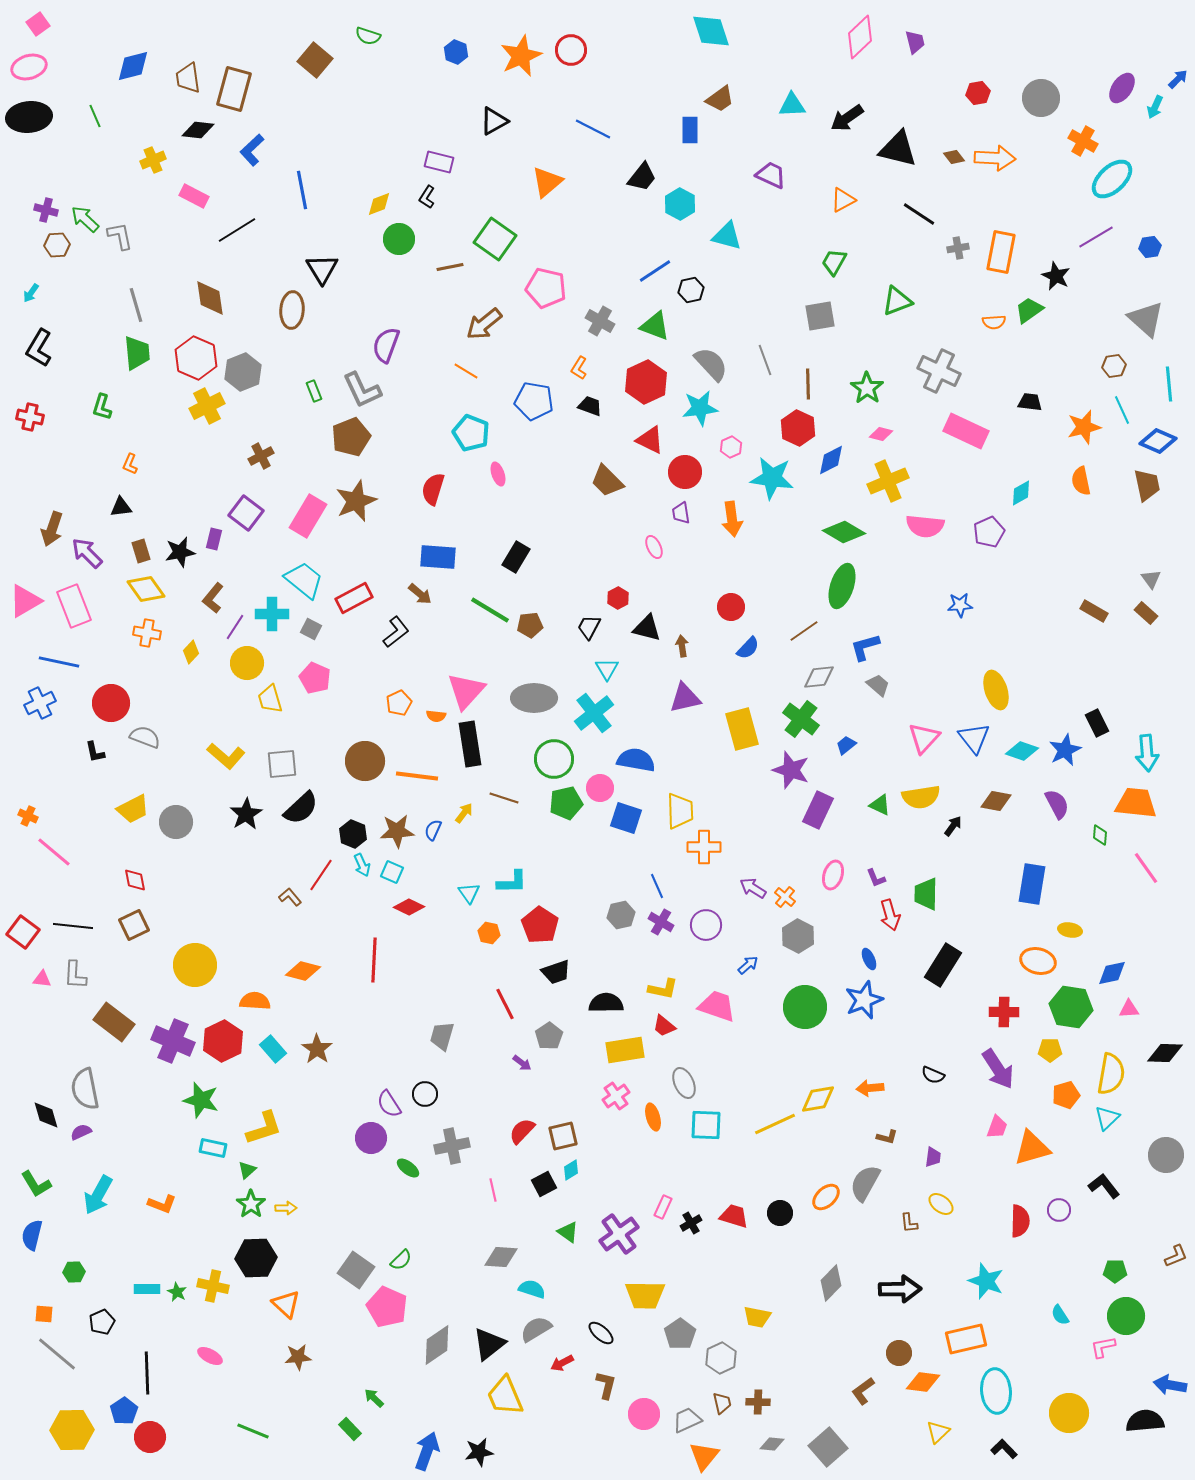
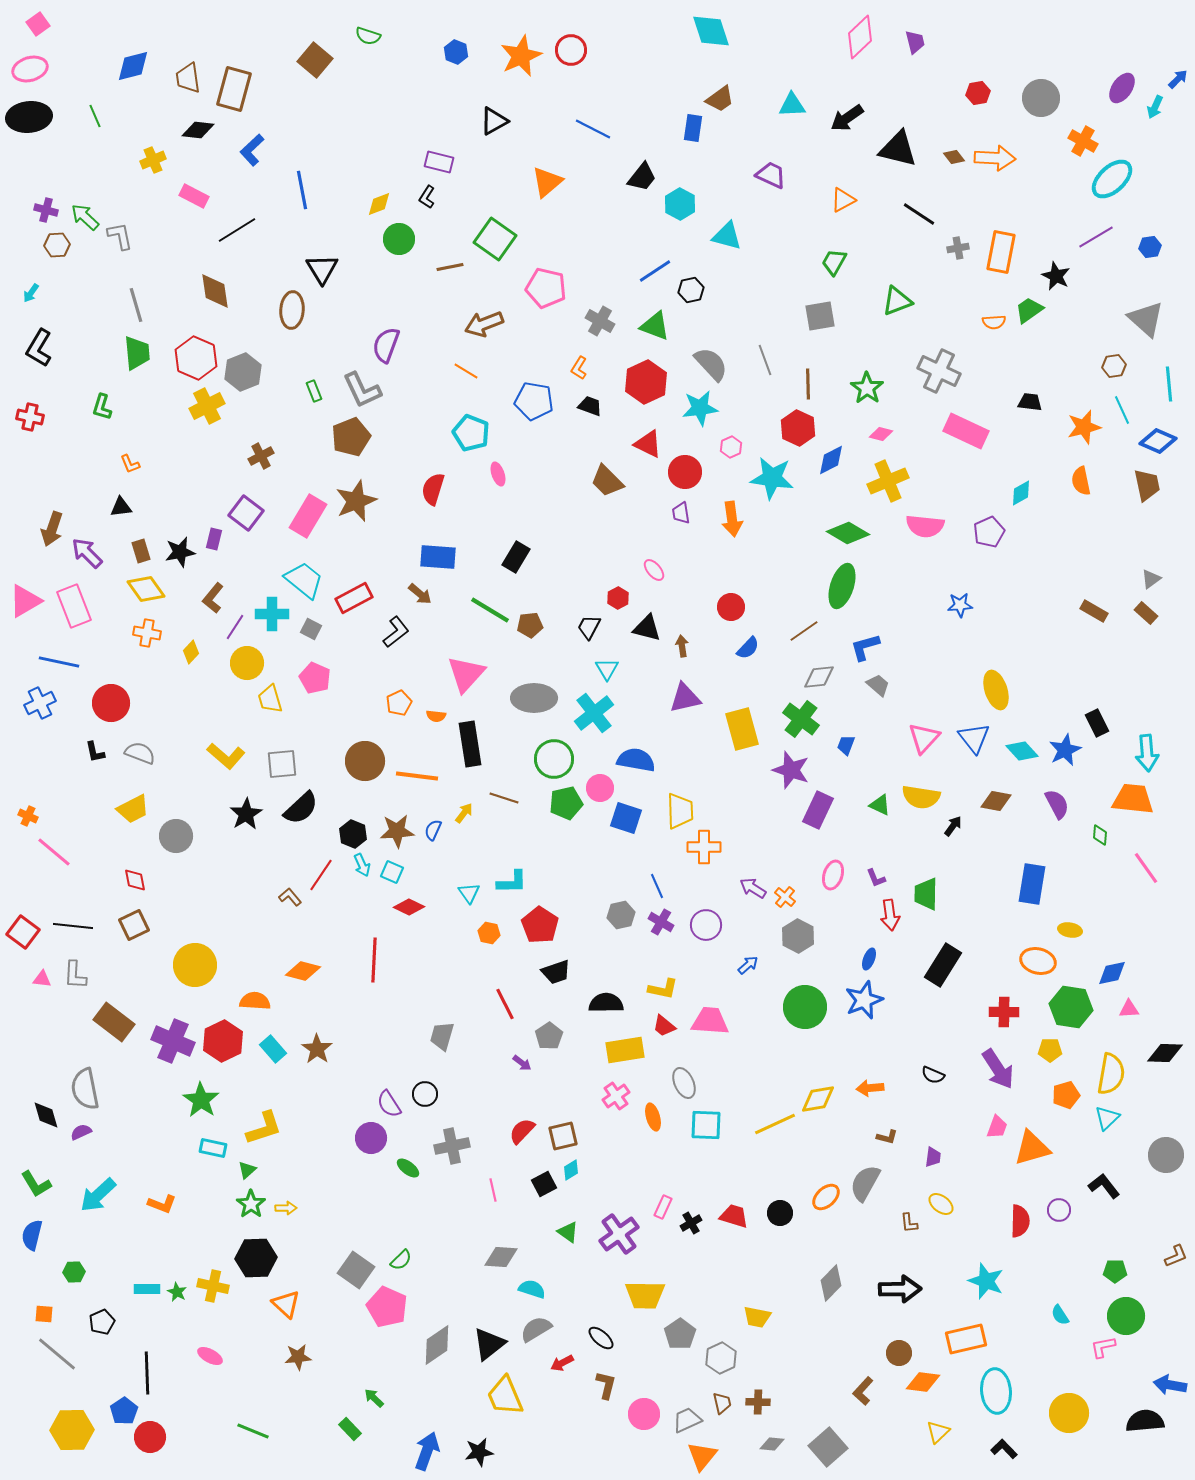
pink ellipse at (29, 67): moved 1 px right, 2 px down
blue rectangle at (690, 130): moved 3 px right, 2 px up; rotated 8 degrees clockwise
green arrow at (85, 219): moved 2 px up
brown diamond at (210, 298): moved 5 px right, 7 px up
brown arrow at (484, 324): rotated 18 degrees clockwise
red triangle at (650, 440): moved 2 px left, 4 px down
orange L-shape at (130, 464): rotated 45 degrees counterclockwise
green diamond at (844, 532): moved 4 px right, 1 px down
pink ellipse at (654, 547): moved 23 px down; rotated 15 degrees counterclockwise
gray triangle at (1151, 579): rotated 30 degrees clockwise
pink triangle at (466, 691): moved 17 px up
gray semicircle at (145, 737): moved 5 px left, 16 px down
blue trapezoid at (846, 745): rotated 30 degrees counterclockwise
cyan diamond at (1022, 751): rotated 28 degrees clockwise
yellow semicircle at (921, 797): rotated 18 degrees clockwise
orange trapezoid at (1136, 803): moved 3 px left, 4 px up
gray circle at (176, 822): moved 14 px down
red arrow at (890, 915): rotated 8 degrees clockwise
blue ellipse at (869, 959): rotated 45 degrees clockwise
pink trapezoid at (717, 1006): moved 7 px left, 15 px down; rotated 15 degrees counterclockwise
green star at (201, 1100): rotated 18 degrees clockwise
cyan arrow at (98, 1195): rotated 18 degrees clockwise
black ellipse at (601, 1333): moved 5 px down
brown L-shape at (863, 1391): rotated 12 degrees counterclockwise
orange triangle at (704, 1456): moved 2 px left
